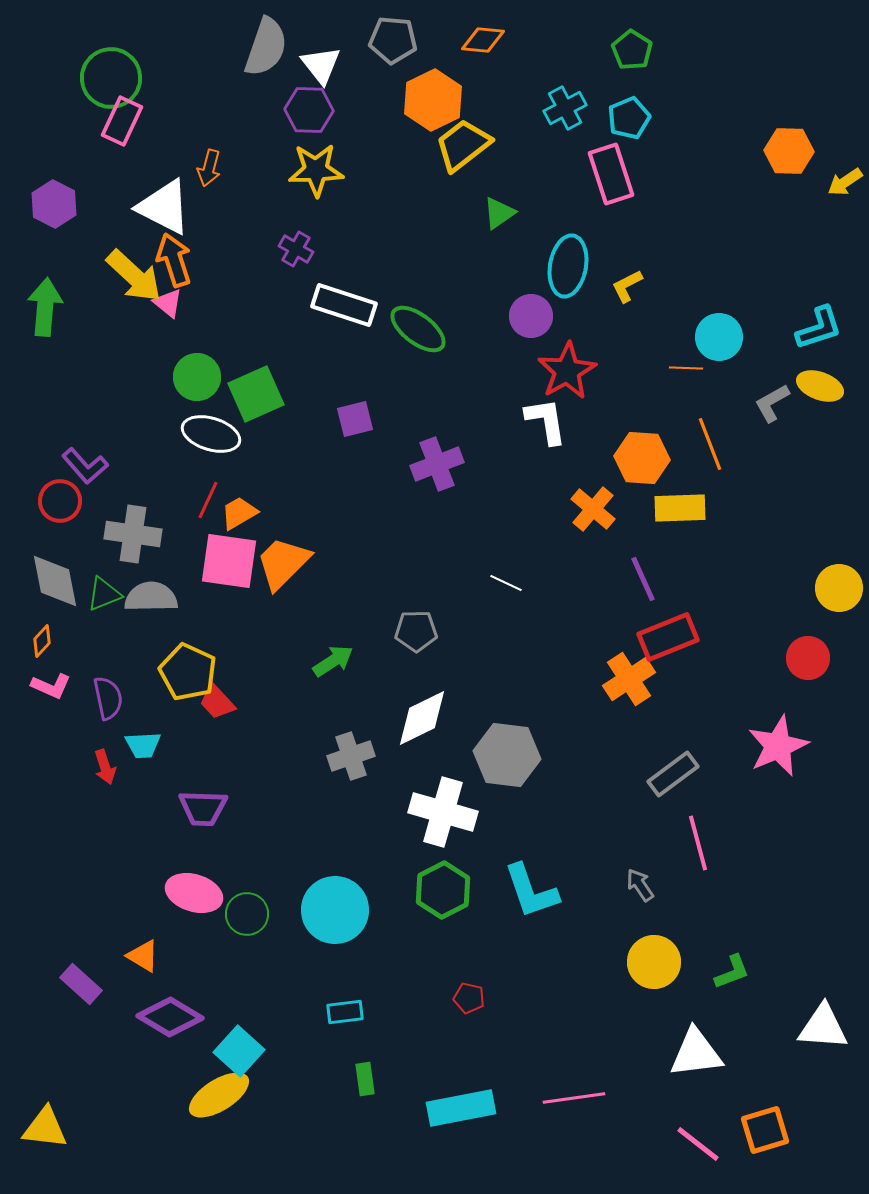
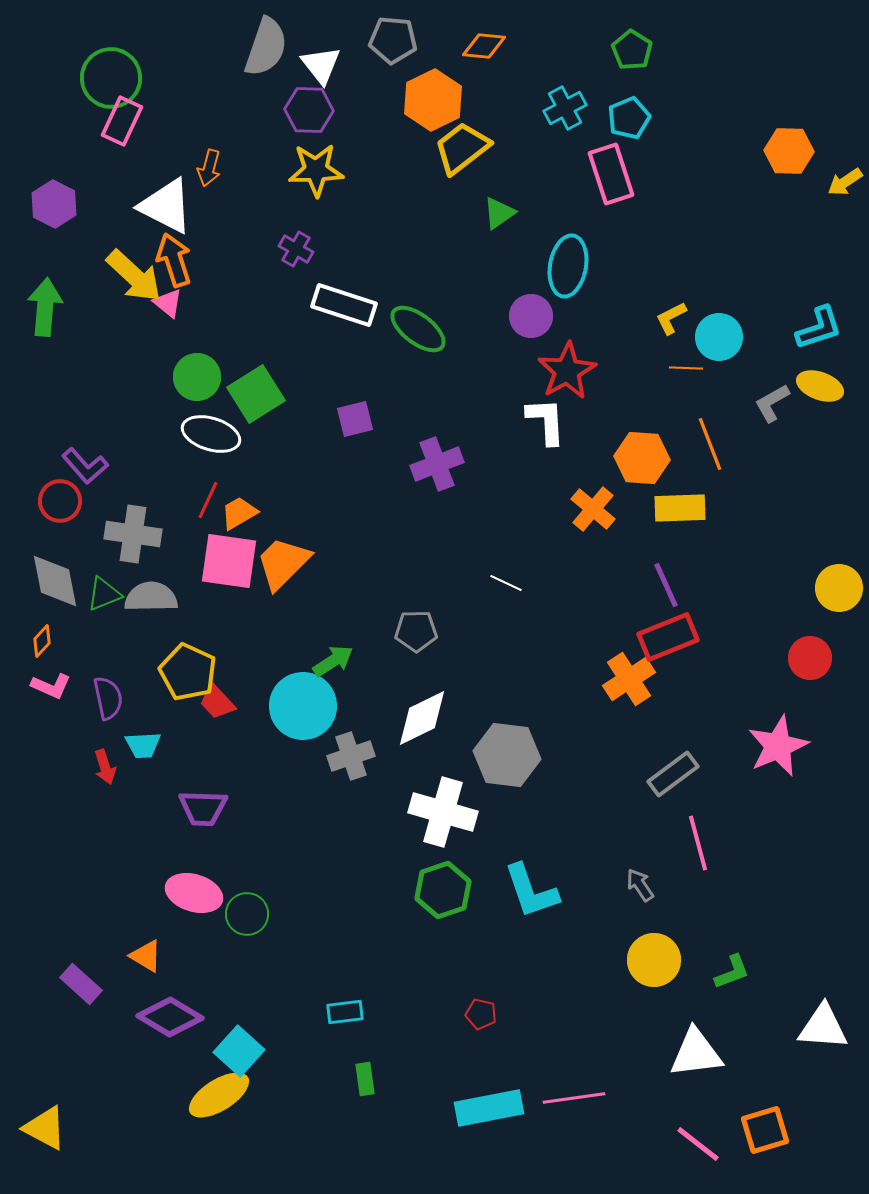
orange diamond at (483, 40): moved 1 px right, 6 px down
yellow trapezoid at (463, 145): moved 1 px left, 3 px down
white triangle at (164, 207): moved 2 px right, 1 px up
yellow L-shape at (627, 286): moved 44 px right, 32 px down
green square at (256, 394): rotated 8 degrees counterclockwise
white L-shape at (546, 421): rotated 6 degrees clockwise
purple line at (643, 579): moved 23 px right, 6 px down
red circle at (808, 658): moved 2 px right
green hexagon at (443, 890): rotated 8 degrees clockwise
cyan circle at (335, 910): moved 32 px left, 204 px up
orange triangle at (143, 956): moved 3 px right
yellow circle at (654, 962): moved 2 px up
red pentagon at (469, 998): moved 12 px right, 16 px down
cyan rectangle at (461, 1108): moved 28 px right
yellow triangle at (45, 1128): rotated 21 degrees clockwise
